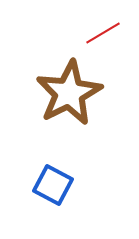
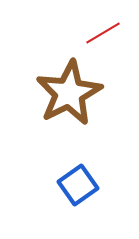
blue square: moved 25 px right; rotated 27 degrees clockwise
